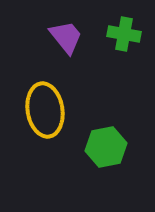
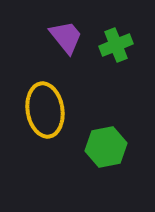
green cross: moved 8 px left, 11 px down; rotated 32 degrees counterclockwise
